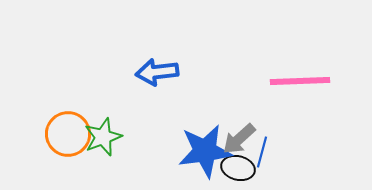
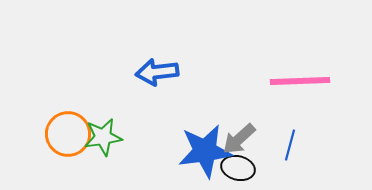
green star: rotated 12 degrees clockwise
blue line: moved 28 px right, 7 px up
